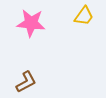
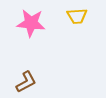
yellow trapezoid: moved 7 px left; rotated 50 degrees clockwise
